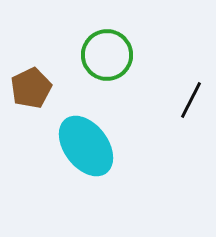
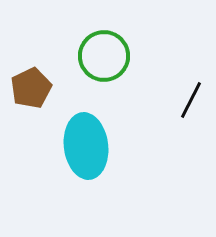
green circle: moved 3 px left, 1 px down
cyan ellipse: rotated 30 degrees clockwise
